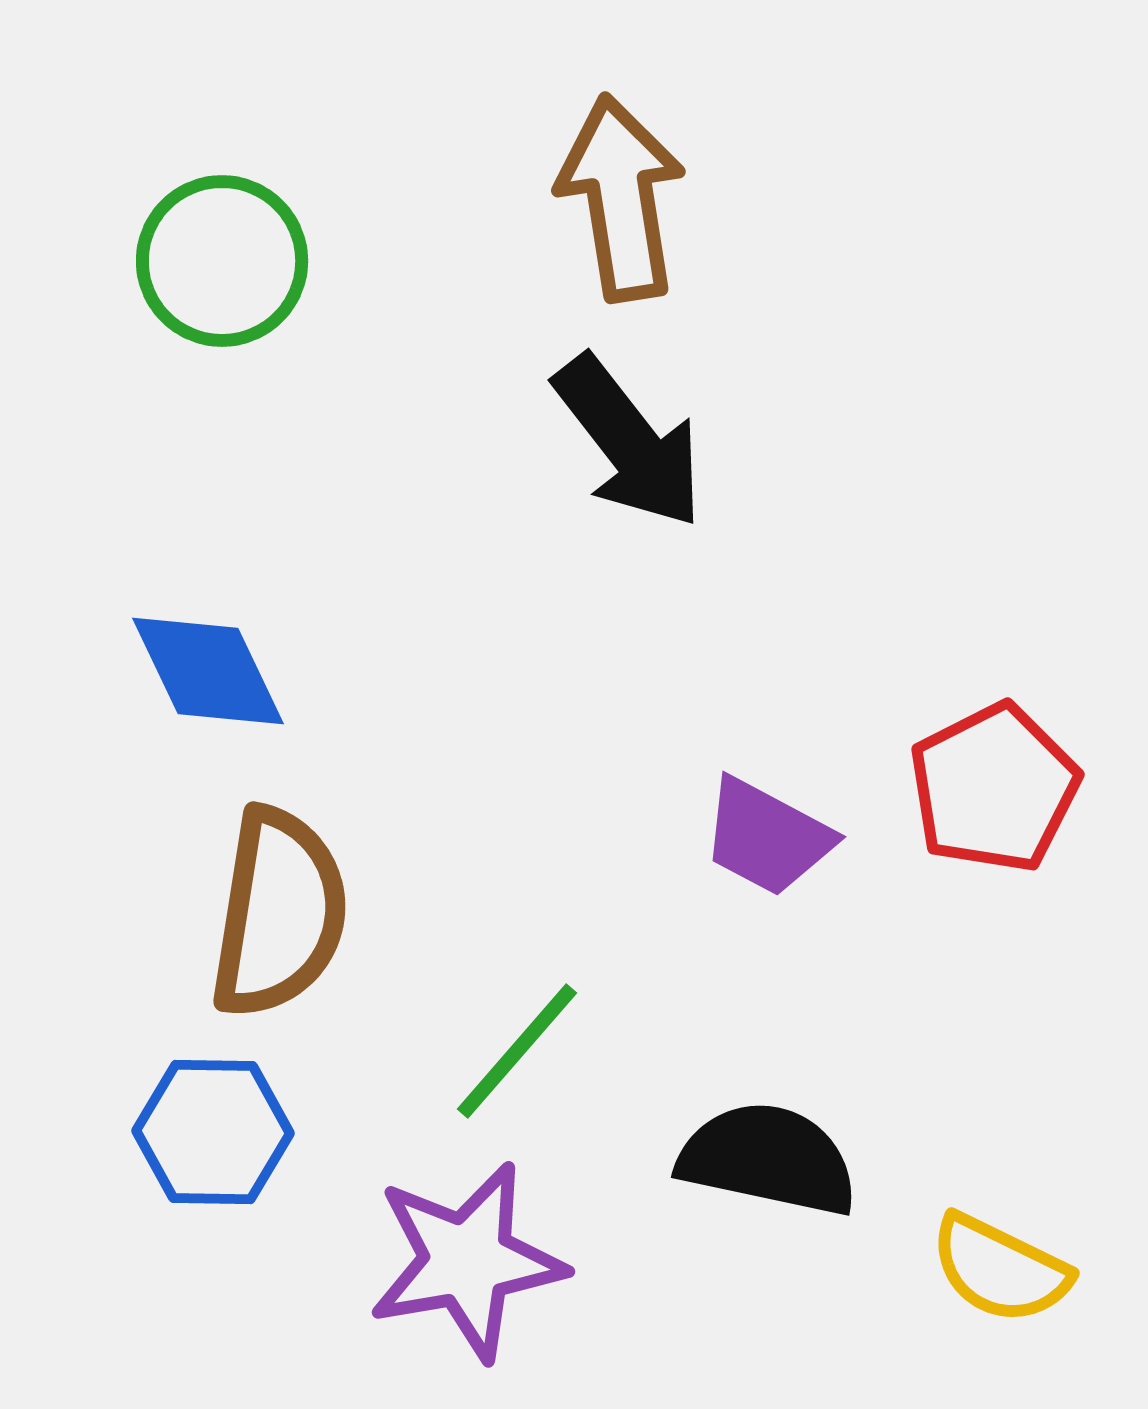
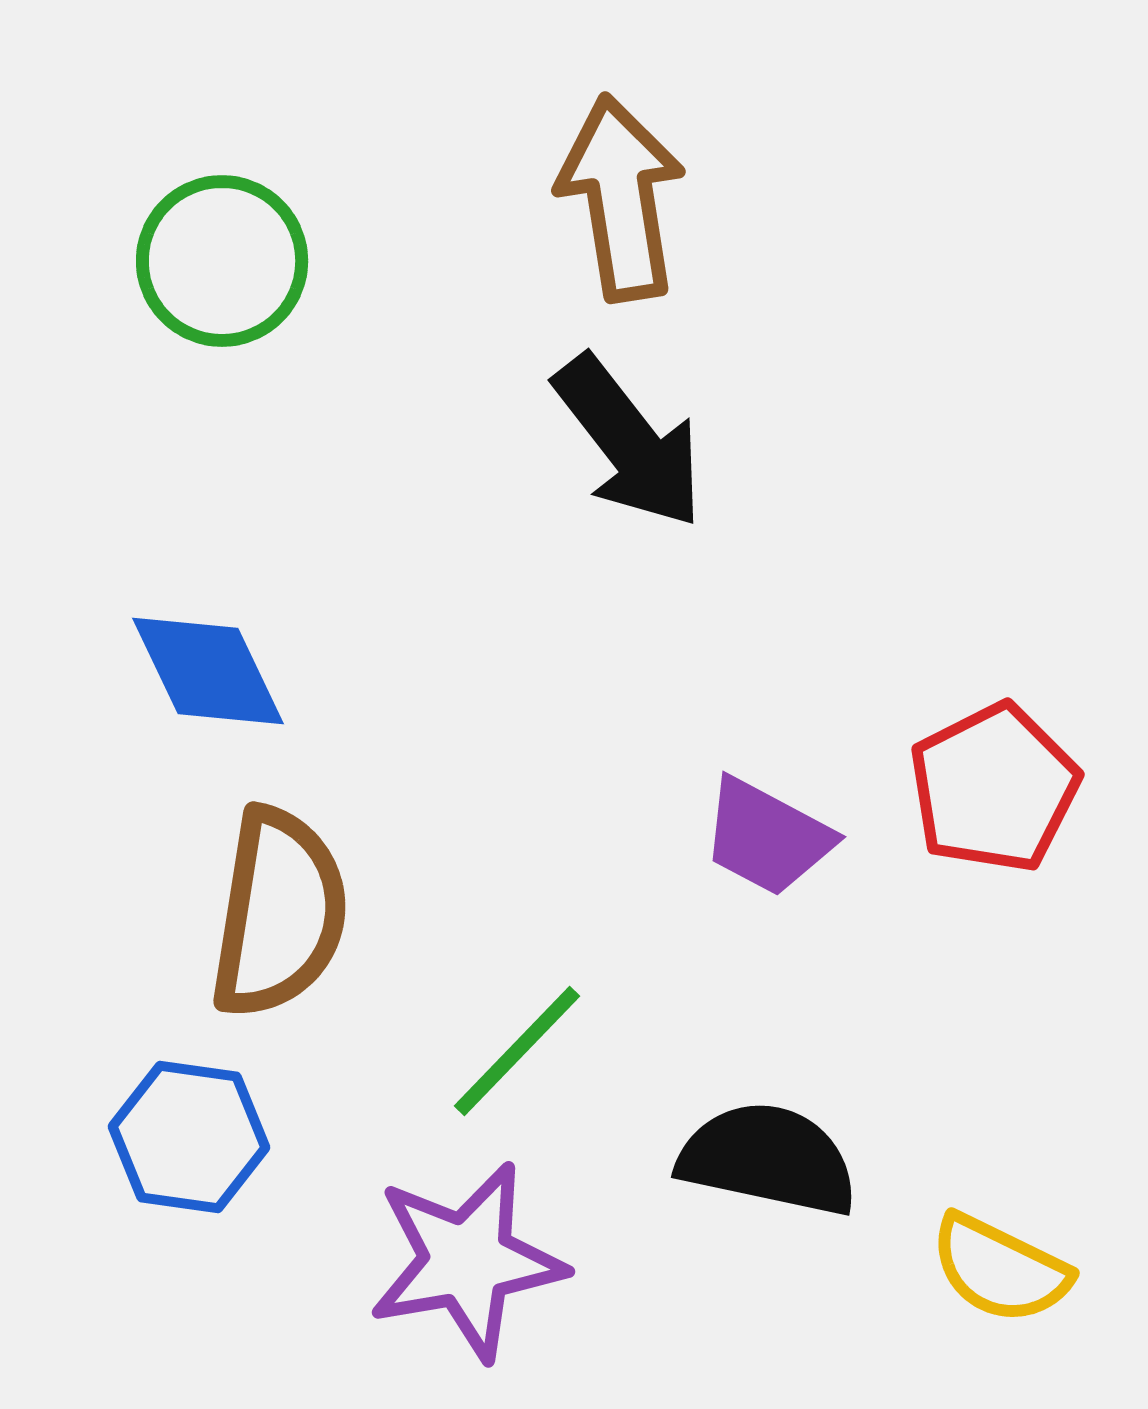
green line: rotated 3 degrees clockwise
blue hexagon: moved 24 px left, 5 px down; rotated 7 degrees clockwise
